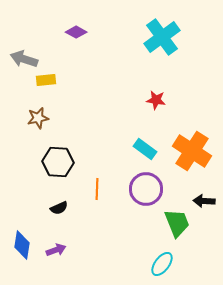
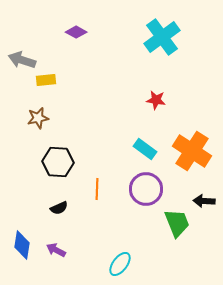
gray arrow: moved 2 px left, 1 px down
purple arrow: rotated 132 degrees counterclockwise
cyan ellipse: moved 42 px left
